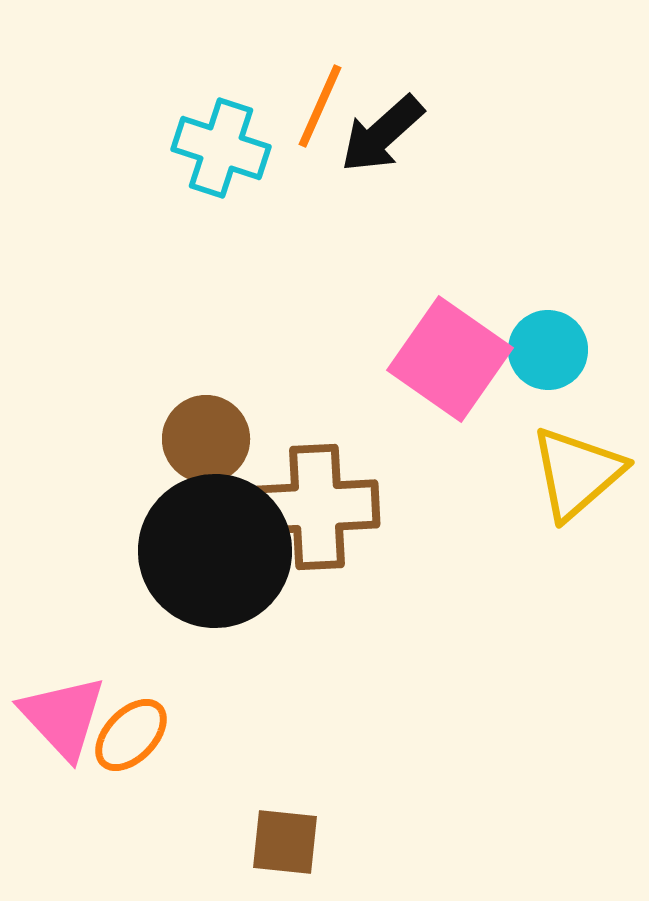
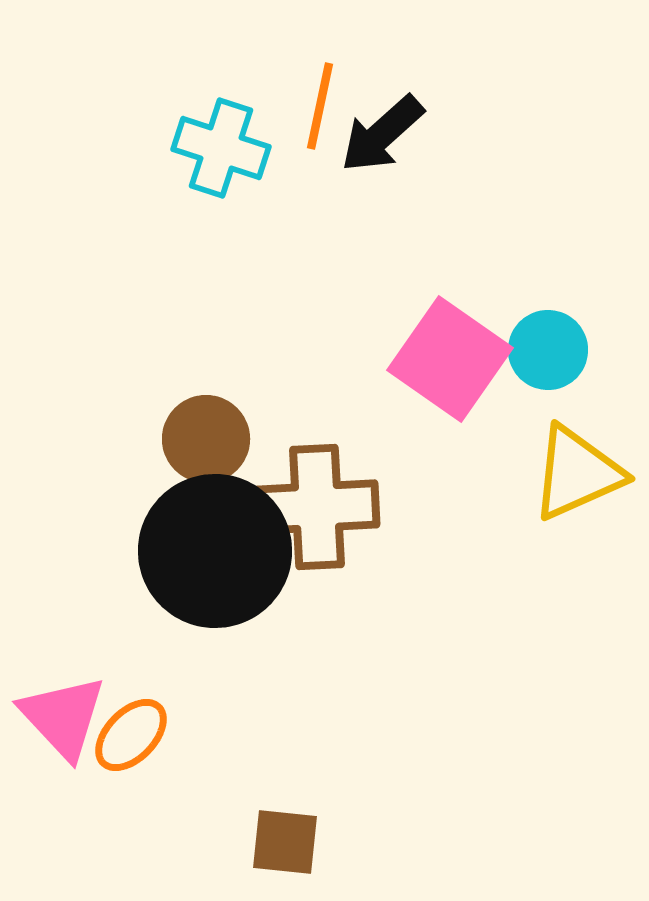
orange line: rotated 12 degrees counterclockwise
yellow triangle: rotated 17 degrees clockwise
